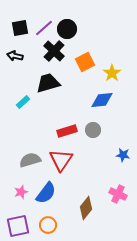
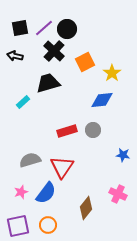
red triangle: moved 1 px right, 7 px down
